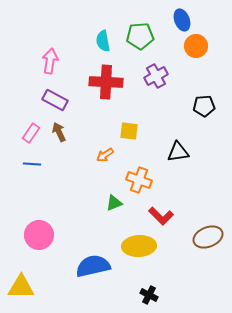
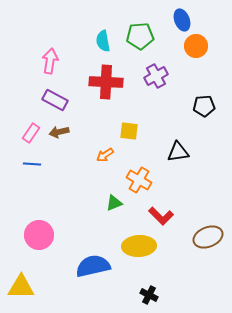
brown arrow: rotated 78 degrees counterclockwise
orange cross: rotated 10 degrees clockwise
